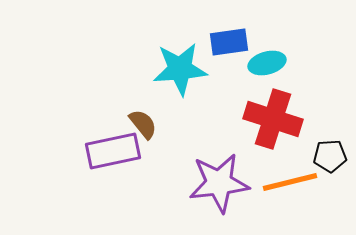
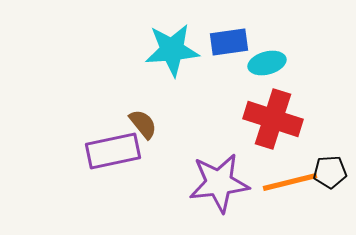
cyan star: moved 8 px left, 19 px up
black pentagon: moved 16 px down
